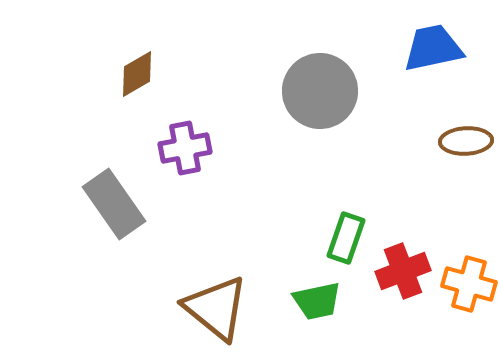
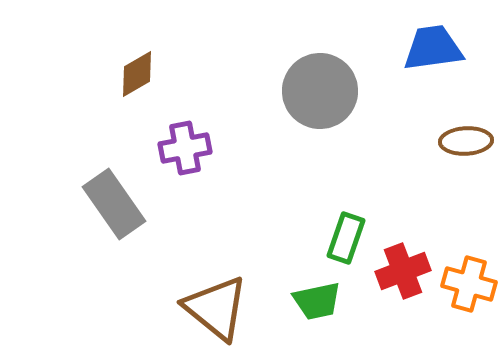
blue trapezoid: rotated 4 degrees clockwise
